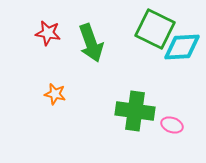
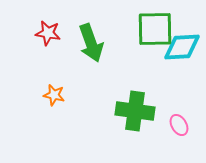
green square: rotated 27 degrees counterclockwise
orange star: moved 1 px left, 1 px down
pink ellipse: moved 7 px right; rotated 40 degrees clockwise
